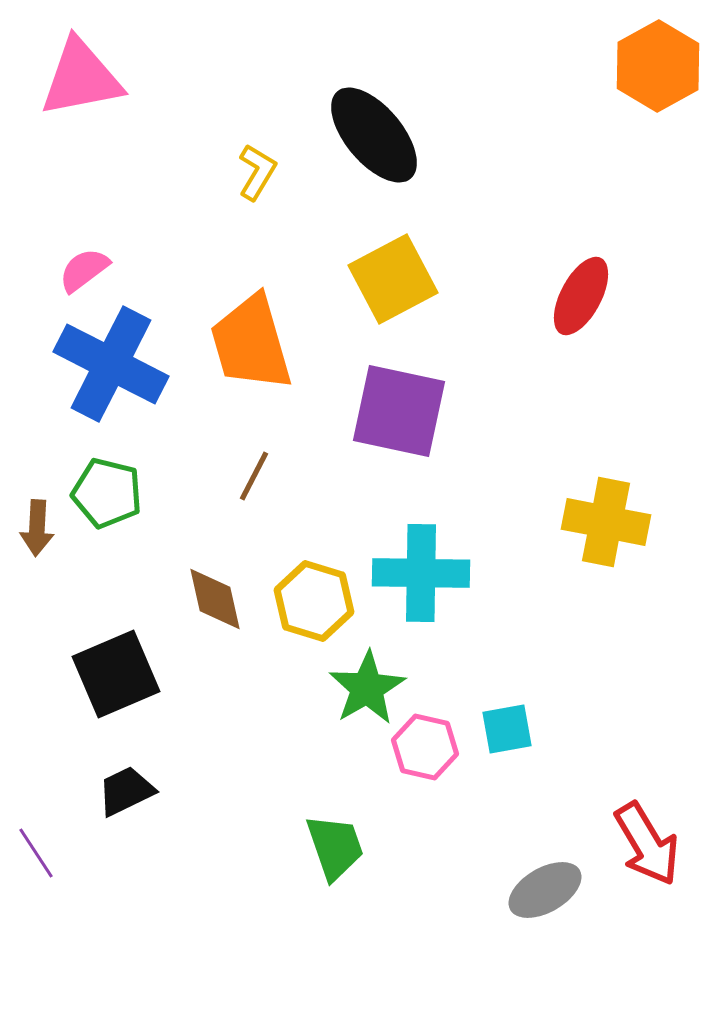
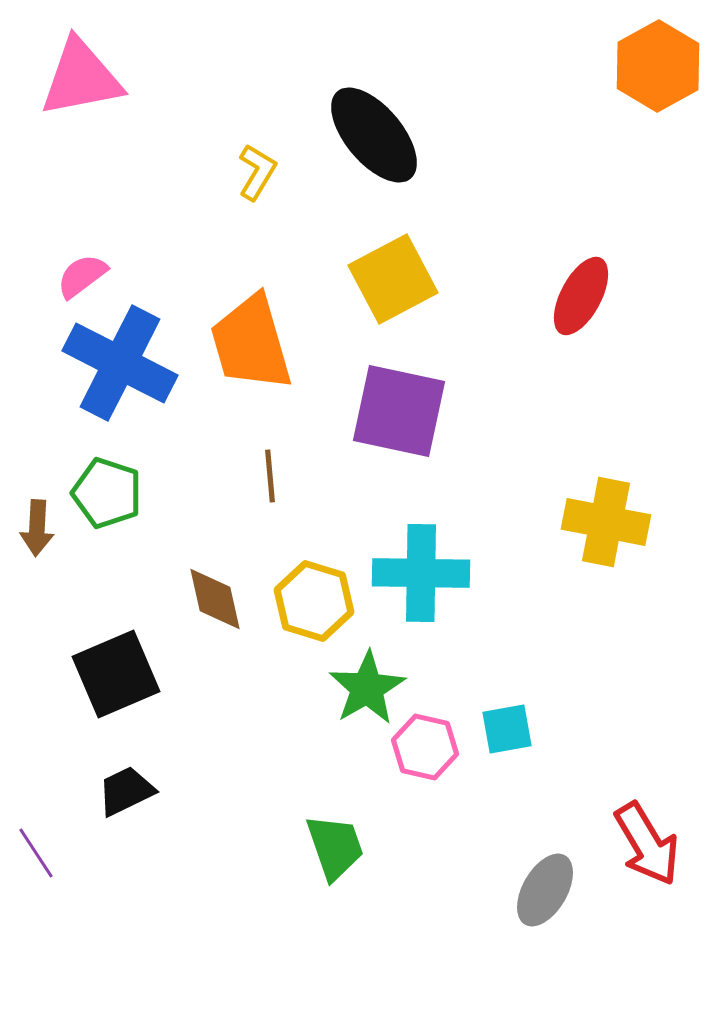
pink semicircle: moved 2 px left, 6 px down
blue cross: moved 9 px right, 1 px up
brown line: moved 16 px right; rotated 32 degrees counterclockwise
green pentagon: rotated 4 degrees clockwise
gray ellipse: rotated 30 degrees counterclockwise
